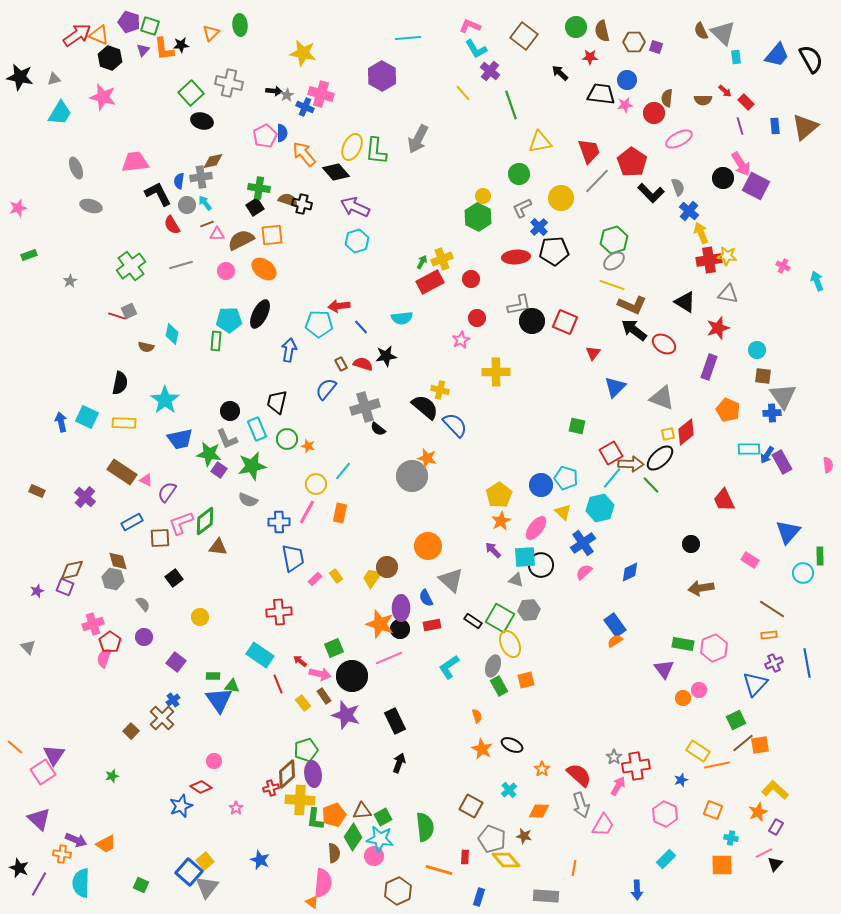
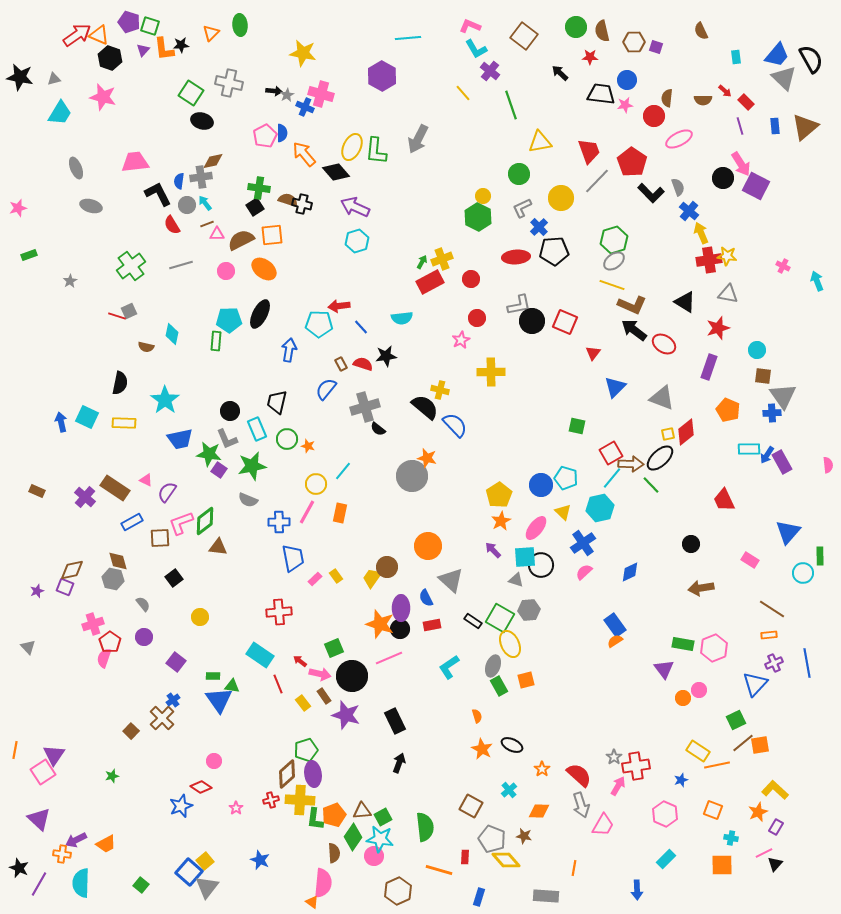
gray triangle at (723, 33): moved 61 px right, 45 px down
green square at (191, 93): rotated 15 degrees counterclockwise
red circle at (654, 113): moved 3 px down
yellow cross at (496, 372): moved 5 px left
brown rectangle at (122, 472): moved 7 px left, 16 px down
orange line at (15, 747): moved 3 px down; rotated 60 degrees clockwise
red cross at (271, 788): moved 12 px down
purple arrow at (76, 840): rotated 130 degrees clockwise
green square at (141, 885): rotated 14 degrees clockwise
